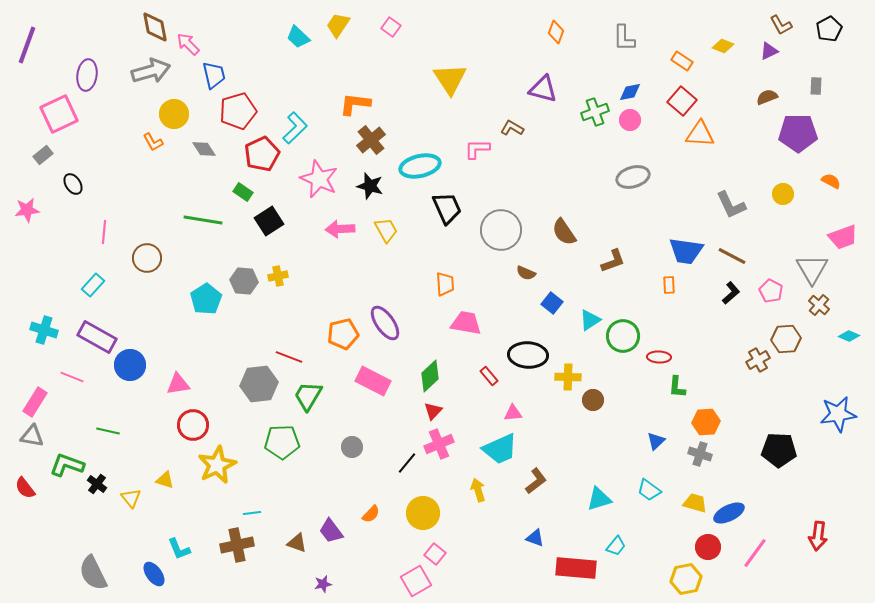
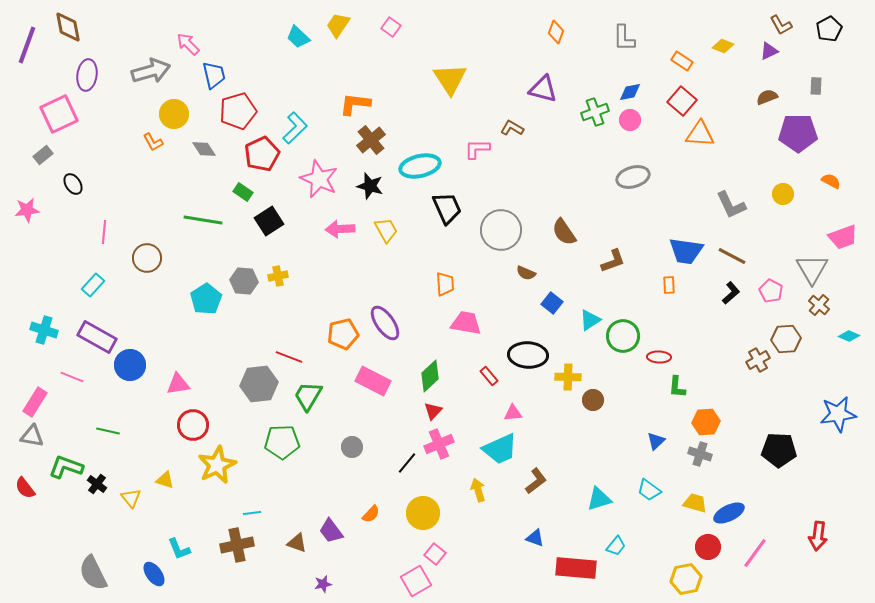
brown diamond at (155, 27): moved 87 px left
green L-shape at (67, 465): moved 1 px left, 2 px down
